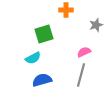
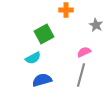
gray star: rotated 24 degrees counterclockwise
green square: rotated 12 degrees counterclockwise
